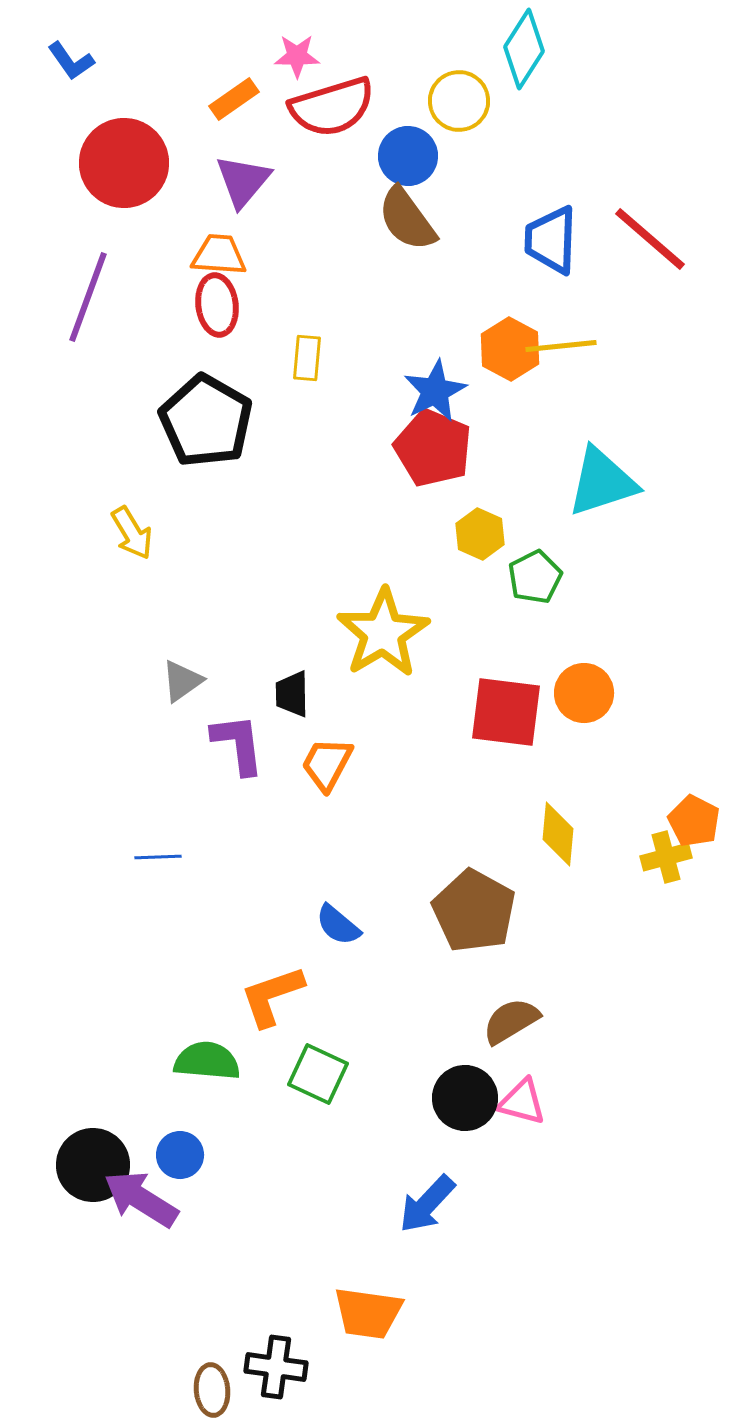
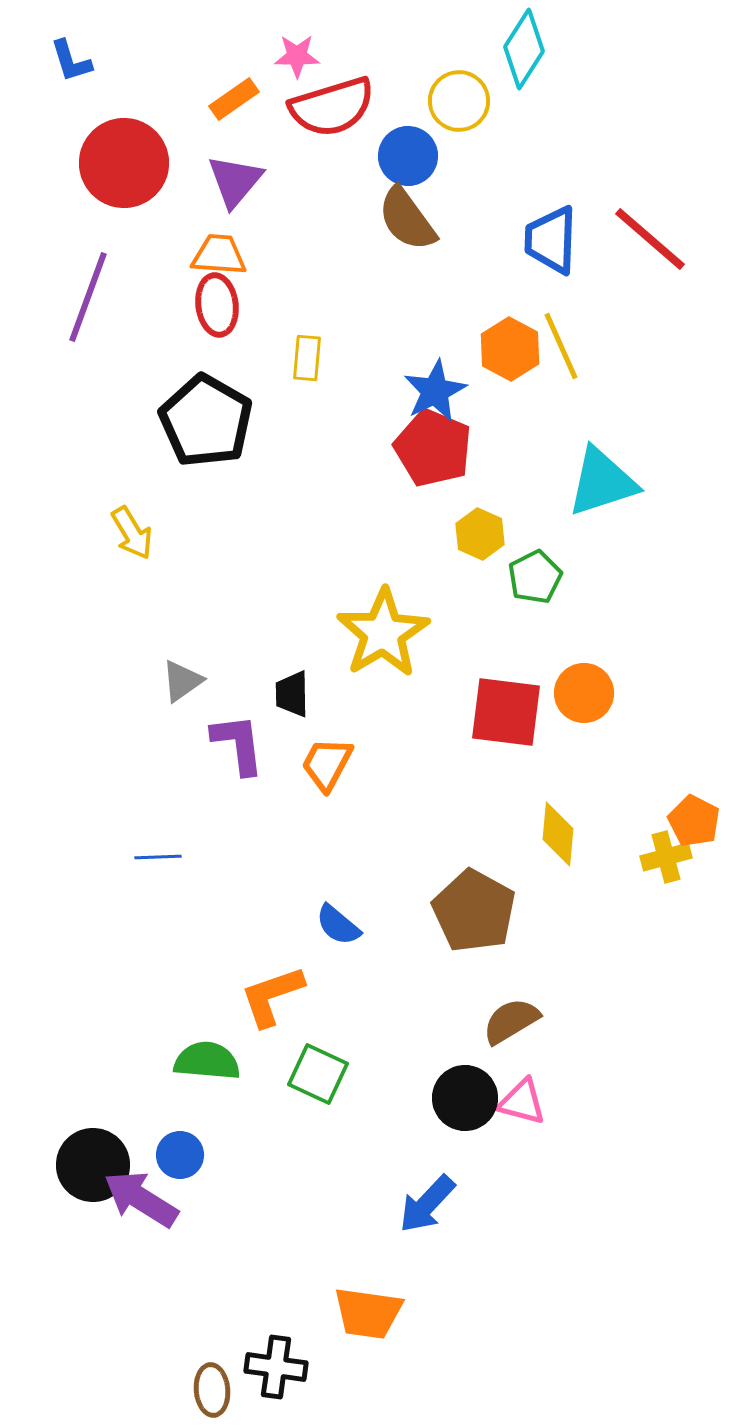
blue L-shape at (71, 61): rotated 18 degrees clockwise
purple triangle at (243, 181): moved 8 px left
yellow line at (561, 346): rotated 72 degrees clockwise
